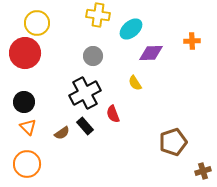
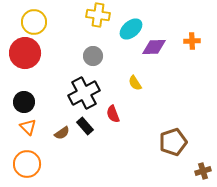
yellow circle: moved 3 px left, 1 px up
purple diamond: moved 3 px right, 6 px up
black cross: moved 1 px left
